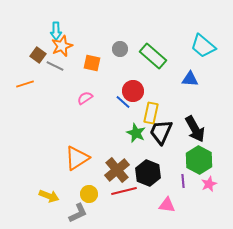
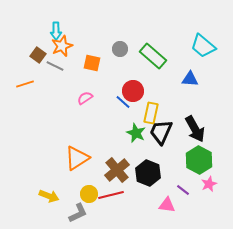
purple line: moved 9 px down; rotated 48 degrees counterclockwise
red line: moved 13 px left, 4 px down
